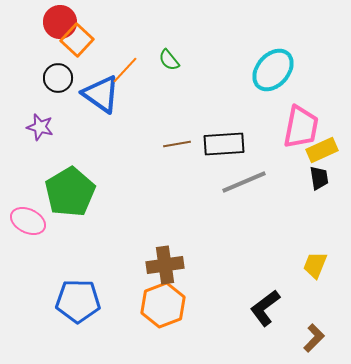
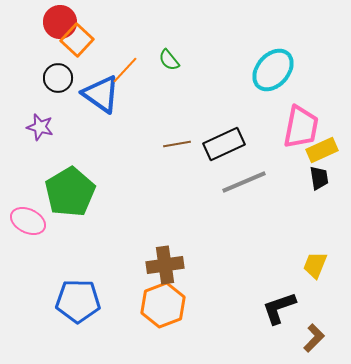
black rectangle: rotated 21 degrees counterclockwise
black L-shape: moved 14 px right; rotated 18 degrees clockwise
